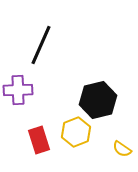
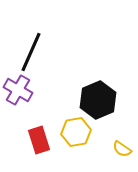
black line: moved 10 px left, 7 px down
purple cross: rotated 32 degrees clockwise
black hexagon: rotated 9 degrees counterclockwise
yellow hexagon: rotated 12 degrees clockwise
